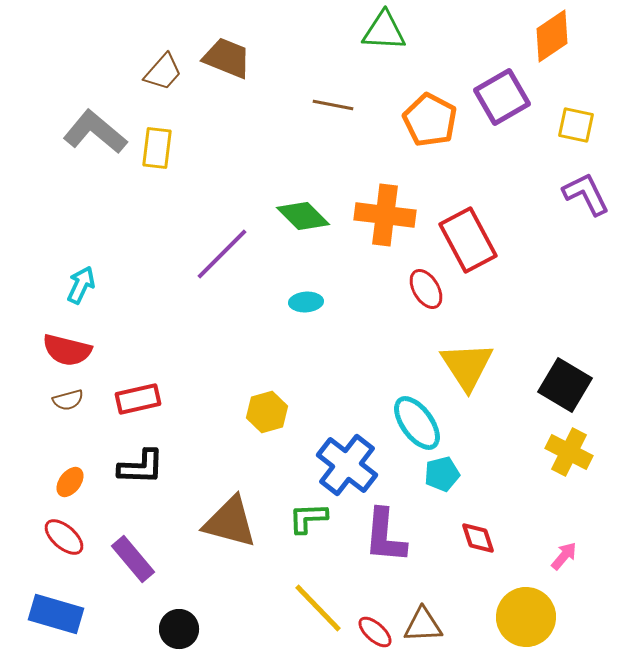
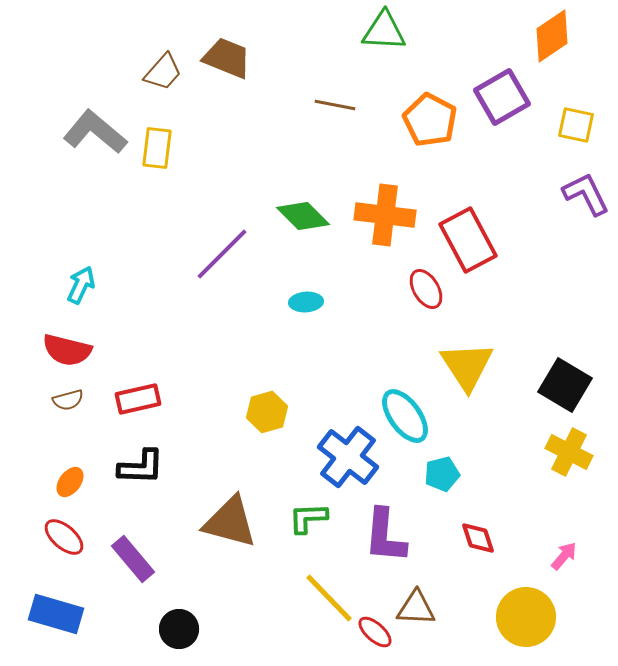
brown line at (333, 105): moved 2 px right
cyan ellipse at (417, 423): moved 12 px left, 7 px up
blue cross at (347, 465): moved 1 px right, 8 px up
yellow line at (318, 608): moved 11 px right, 10 px up
brown triangle at (423, 625): moved 7 px left, 17 px up; rotated 6 degrees clockwise
